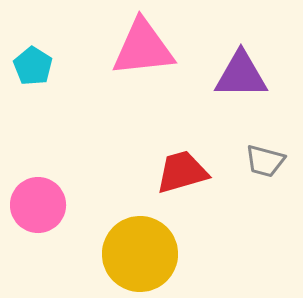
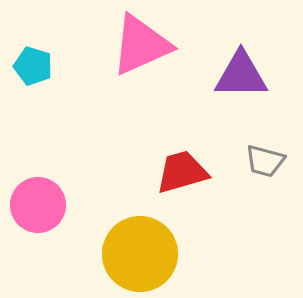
pink triangle: moved 2 px left, 3 px up; rotated 18 degrees counterclockwise
cyan pentagon: rotated 15 degrees counterclockwise
